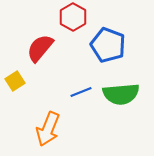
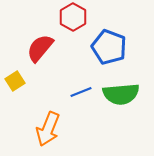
blue pentagon: moved 1 px right, 2 px down
